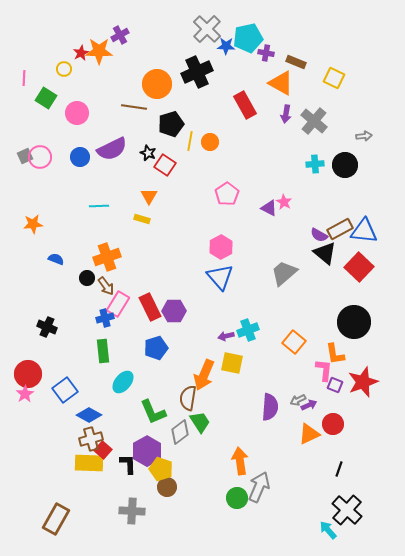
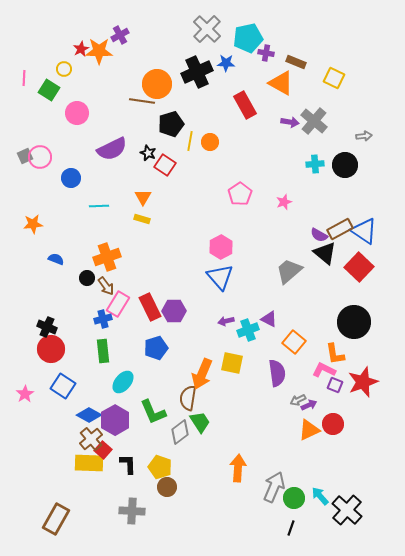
blue star at (226, 46): moved 17 px down
red star at (81, 53): moved 4 px up
green square at (46, 98): moved 3 px right, 8 px up
brown line at (134, 107): moved 8 px right, 6 px up
purple arrow at (286, 114): moved 4 px right, 8 px down; rotated 90 degrees counterclockwise
blue circle at (80, 157): moved 9 px left, 21 px down
pink pentagon at (227, 194): moved 13 px right
orange triangle at (149, 196): moved 6 px left, 1 px down
pink star at (284, 202): rotated 21 degrees clockwise
purple triangle at (269, 208): moved 111 px down
blue triangle at (364, 231): rotated 28 degrees clockwise
gray trapezoid at (284, 273): moved 5 px right, 2 px up
blue cross at (105, 318): moved 2 px left, 1 px down
purple arrow at (226, 336): moved 15 px up
pink L-shape at (324, 370): rotated 70 degrees counterclockwise
red circle at (28, 374): moved 23 px right, 25 px up
orange arrow at (204, 375): moved 2 px left, 1 px up
blue square at (65, 390): moved 2 px left, 4 px up; rotated 20 degrees counterclockwise
purple semicircle at (270, 407): moved 7 px right, 34 px up; rotated 12 degrees counterclockwise
orange triangle at (309, 434): moved 4 px up
brown cross at (91, 439): rotated 25 degrees counterclockwise
purple hexagon at (147, 451): moved 32 px left, 31 px up
orange arrow at (240, 461): moved 2 px left, 7 px down; rotated 12 degrees clockwise
yellow pentagon at (161, 469): moved 1 px left, 2 px up
black line at (339, 469): moved 48 px left, 59 px down
gray arrow at (259, 487): moved 15 px right
green circle at (237, 498): moved 57 px right
cyan arrow at (328, 530): moved 8 px left, 34 px up
